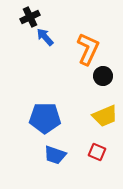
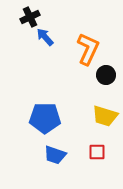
black circle: moved 3 px right, 1 px up
yellow trapezoid: rotated 40 degrees clockwise
red square: rotated 24 degrees counterclockwise
